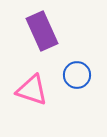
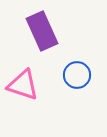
pink triangle: moved 9 px left, 5 px up
